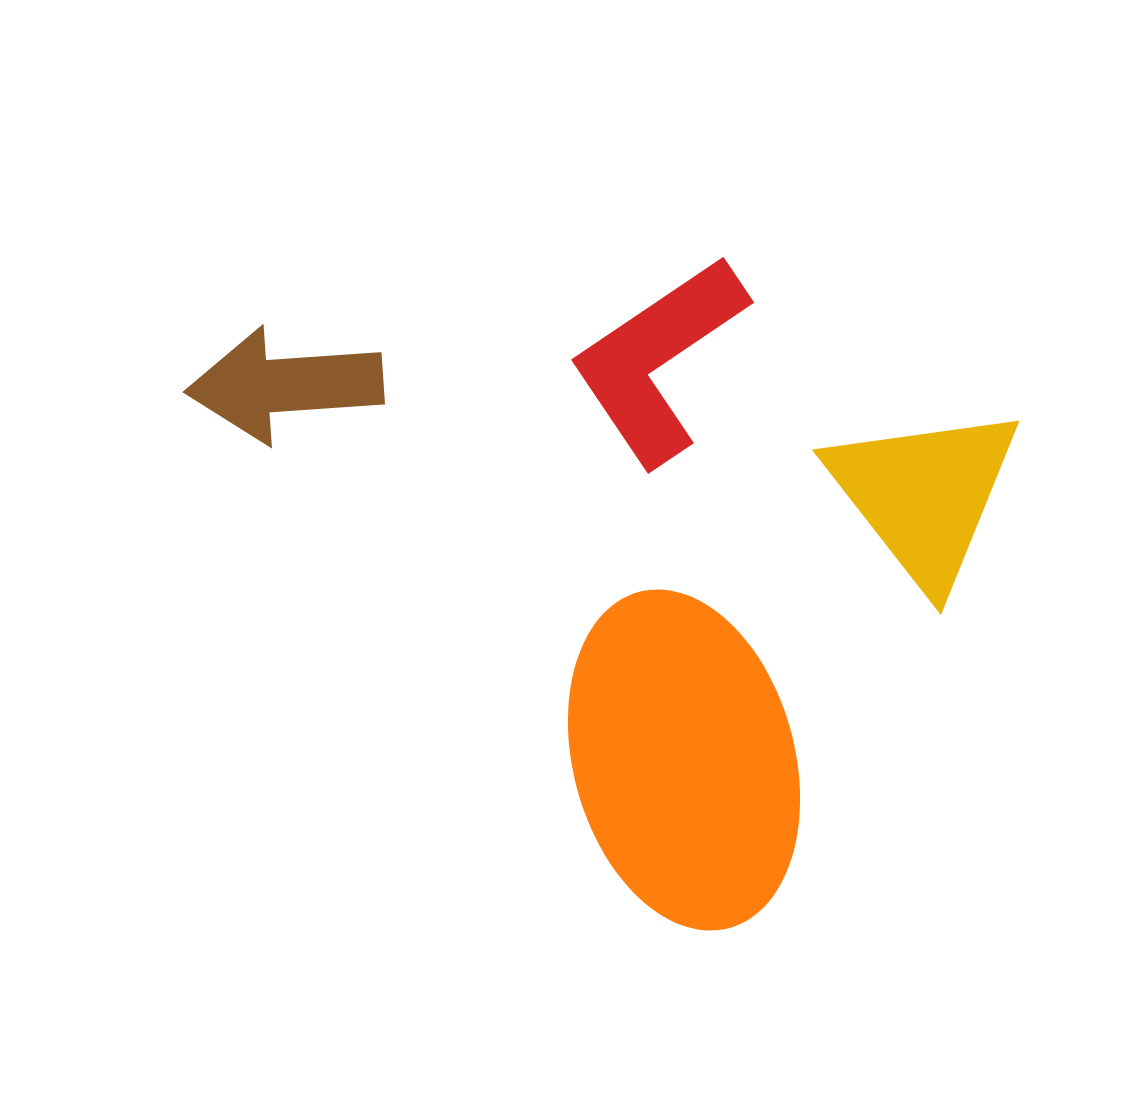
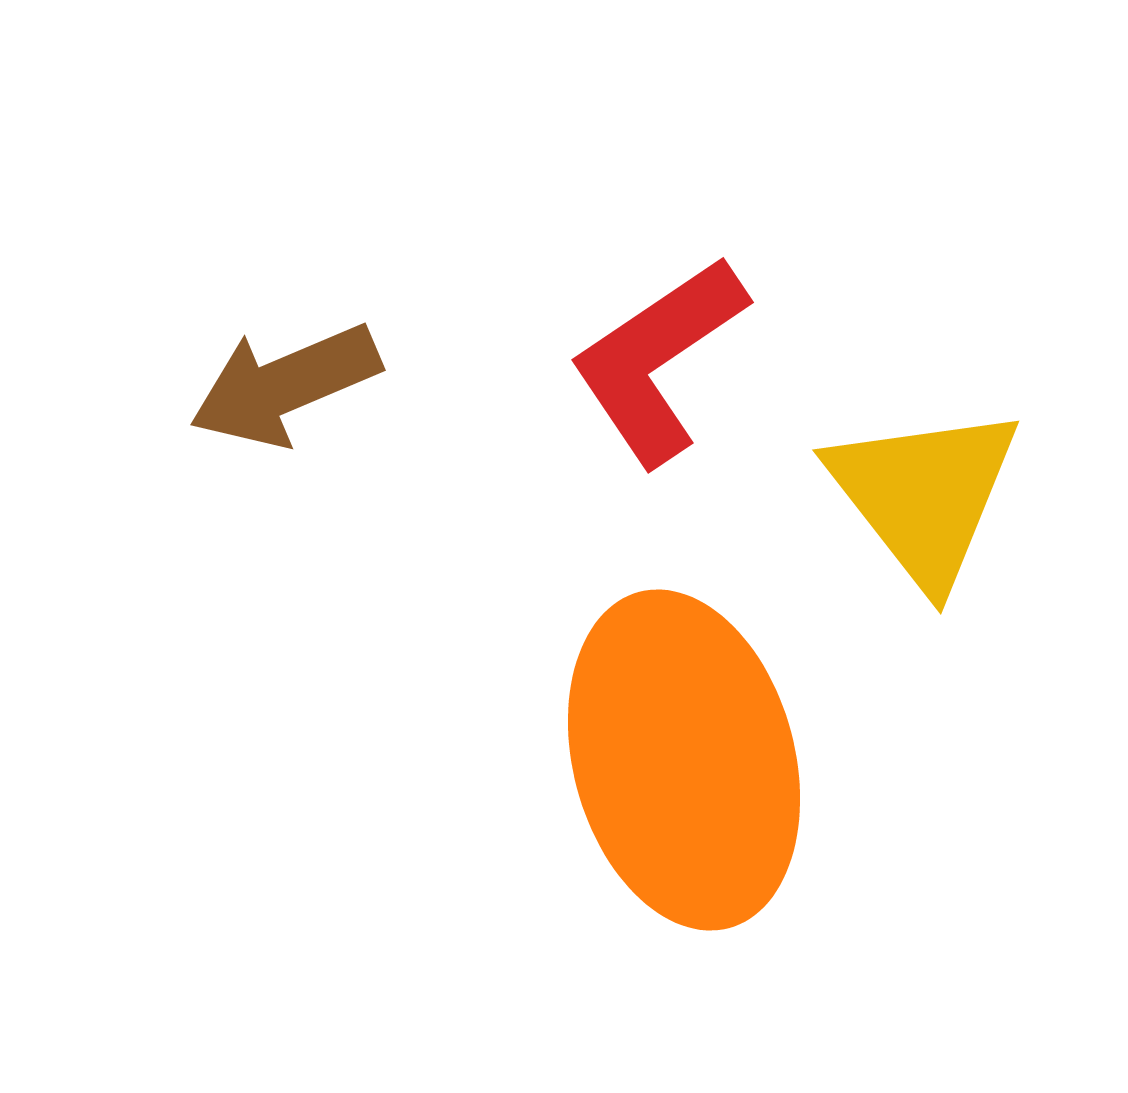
brown arrow: rotated 19 degrees counterclockwise
